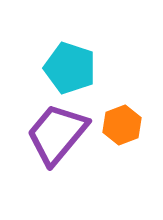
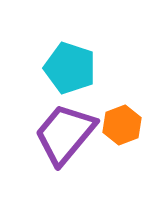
purple trapezoid: moved 8 px right
